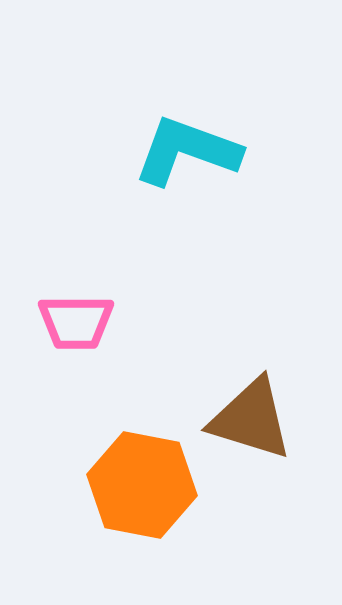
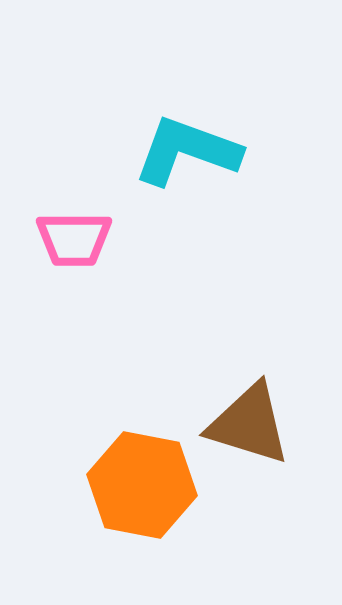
pink trapezoid: moved 2 px left, 83 px up
brown triangle: moved 2 px left, 5 px down
